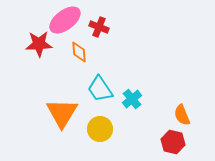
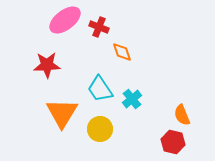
red star: moved 8 px right, 21 px down
orange diamond: moved 43 px right; rotated 15 degrees counterclockwise
